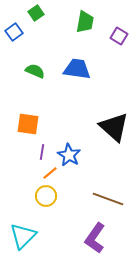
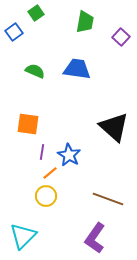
purple square: moved 2 px right, 1 px down; rotated 12 degrees clockwise
